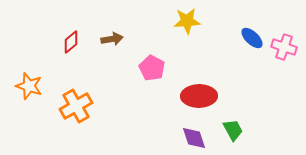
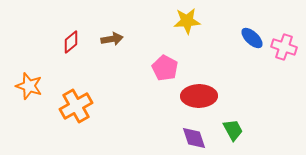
pink pentagon: moved 13 px right
